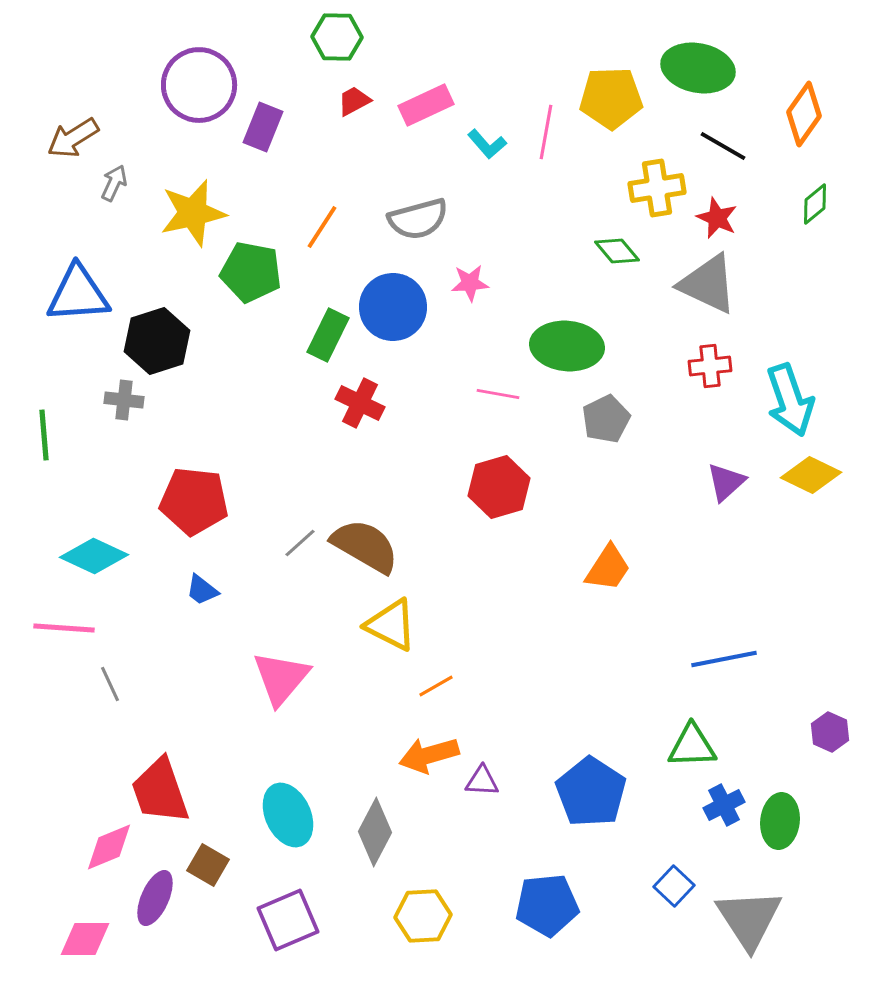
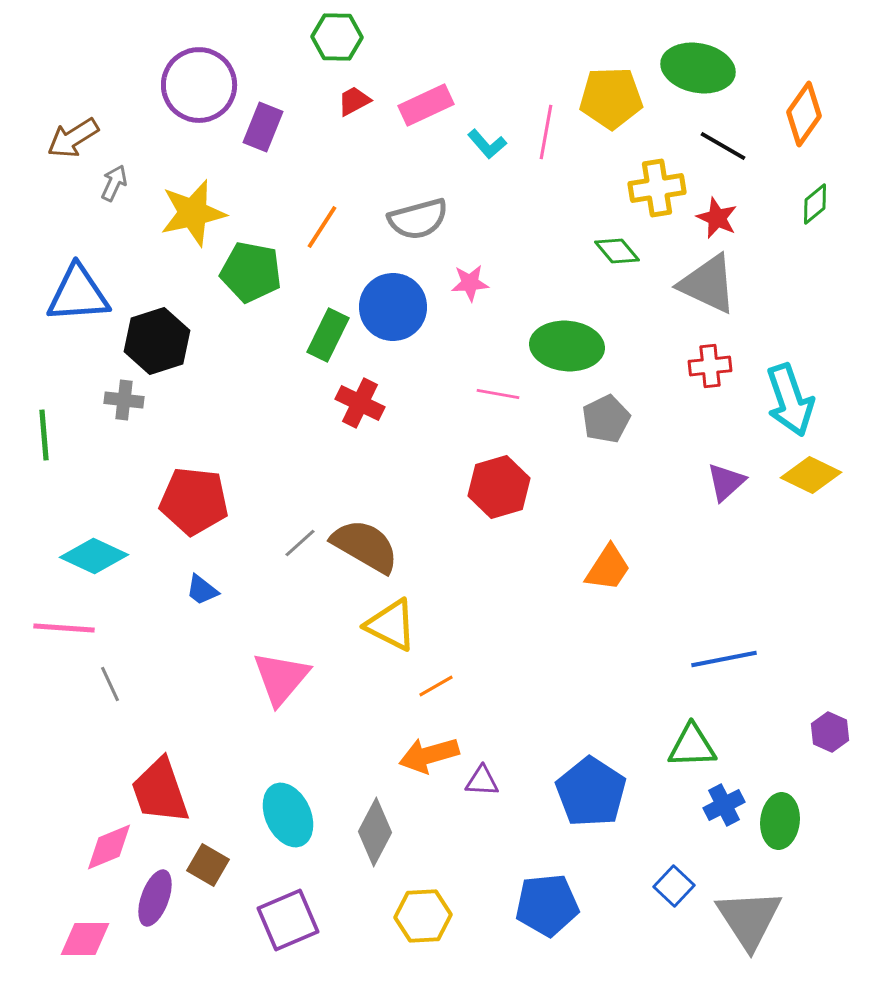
purple ellipse at (155, 898): rotated 4 degrees counterclockwise
